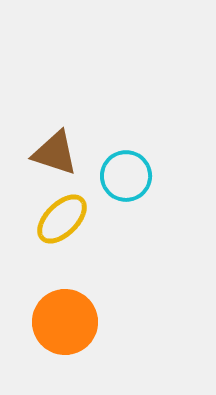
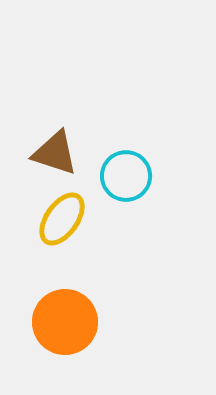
yellow ellipse: rotated 10 degrees counterclockwise
